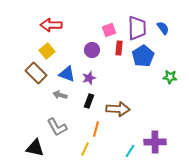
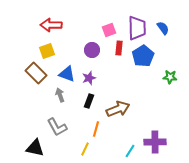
yellow square: rotated 21 degrees clockwise
gray arrow: rotated 56 degrees clockwise
brown arrow: rotated 25 degrees counterclockwise
